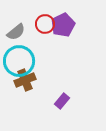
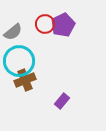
gray semicircle: moved 3 px left
